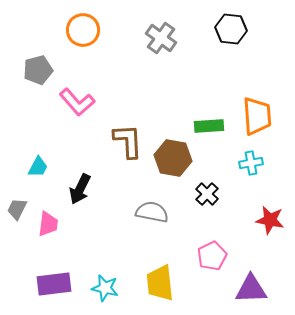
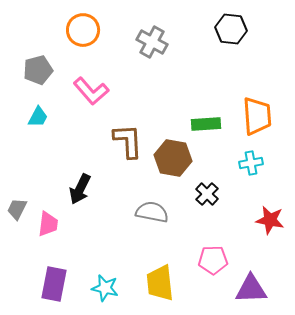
gray cross: moved 9 px left, 4 px down; rotated 8 degrees counterclockwise
pink L-shape: moved 14 px right, 11 px up
green rectangle: moved 3 px left, 2 px up
cyan trapezoid: moved 50 px up
pink pentagon: moved 1 px right, 4 px down; rotated 24 degrees clockwise
purple rectangle: rotated 72 degrees counterclockwise
